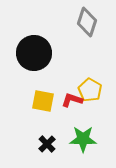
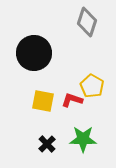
yellow pentagon: moved 2 px right, 4 px up
